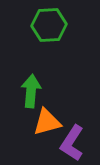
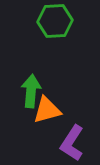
green hexagon: moved 6 px right, 4 px up
orange triangle: moved 12 px up
